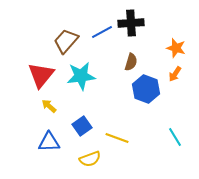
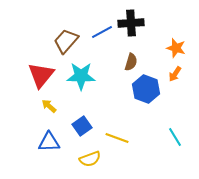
cyan star: rotated 8 degrees clockwise
